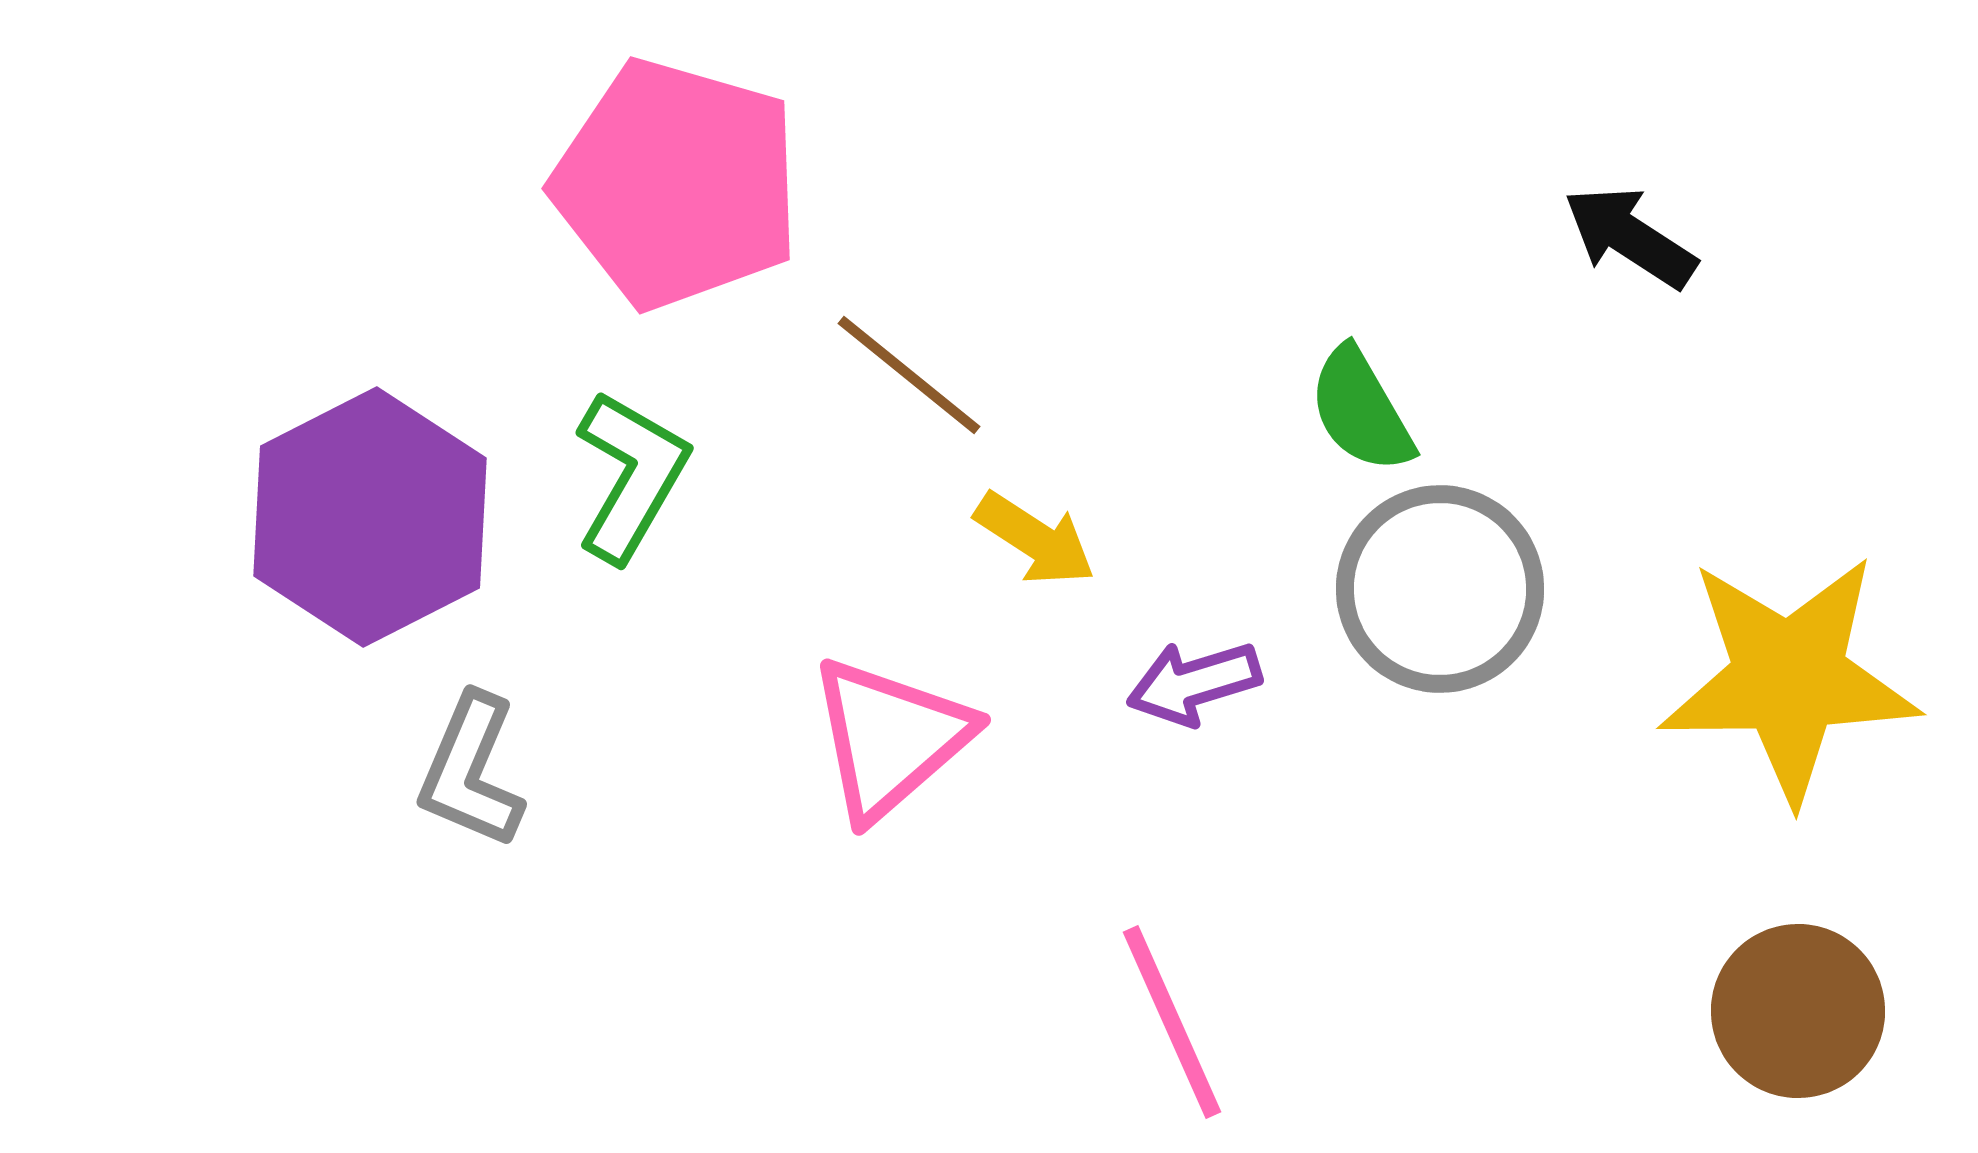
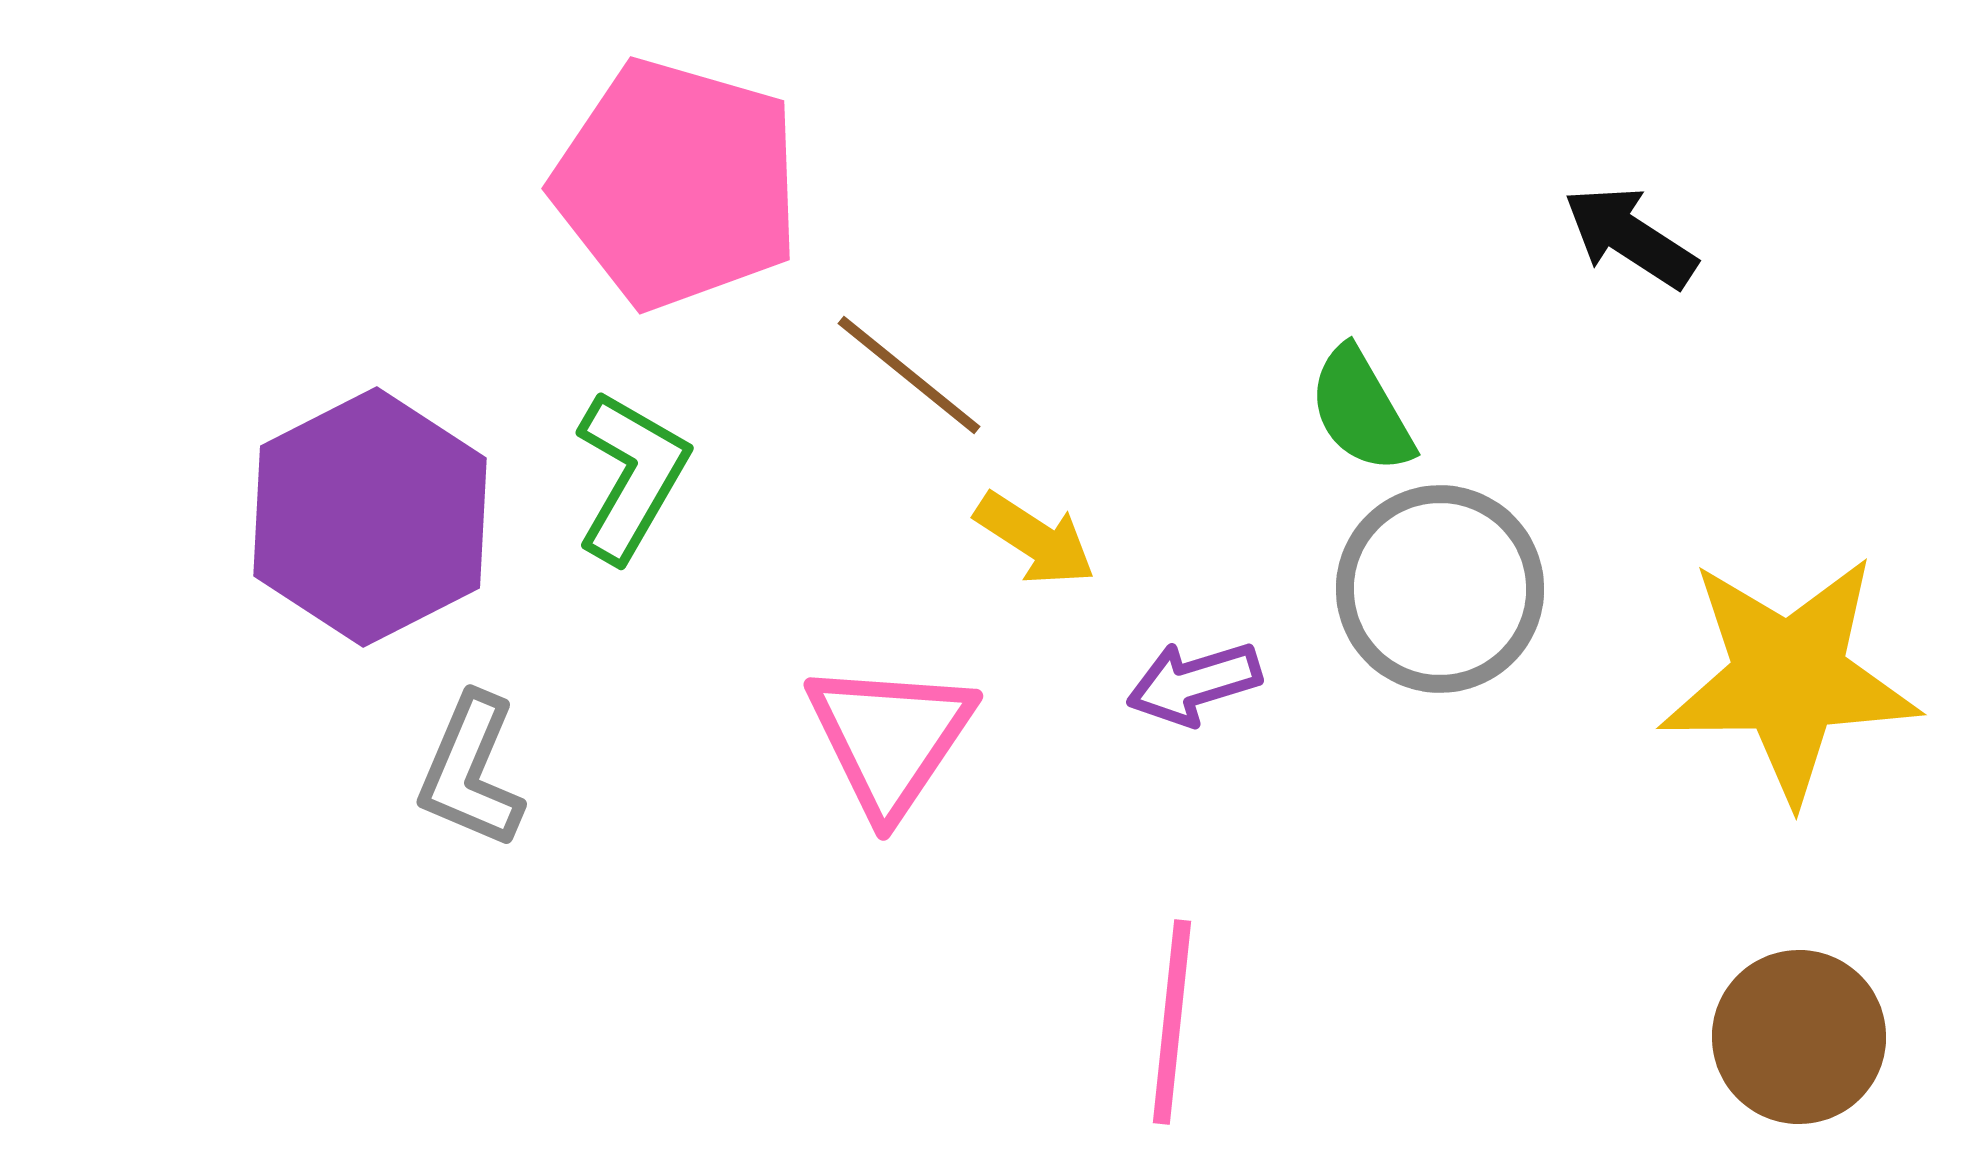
pink triangle: rotated 15 degrees counterclockwise
brown circle: moved 1 px right, 26 px down
pink line: rotated 30 degrees clockwise
